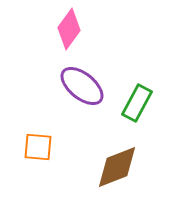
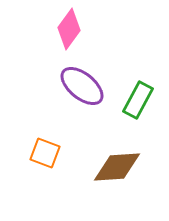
green rectangle: moved 1 px right, 3 px up
orange square: moved 7 px right, 6 px down; rotated 16 degrees clockwise
brown diamond: rotated 18 degrees clockwise
